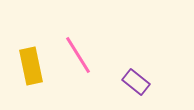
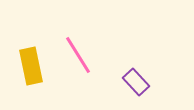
purple rectangle: rotated 8 degrees clockwise
